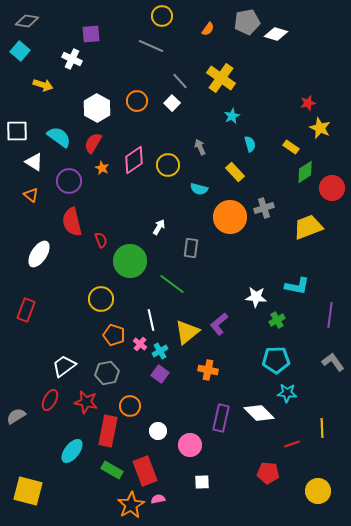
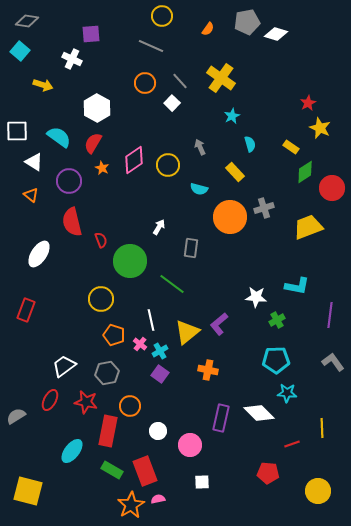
orange circle at (137, 101): moved 8 px right, 18 px up
red star at (308, 103): rotated 14 degrees counterclockwise
